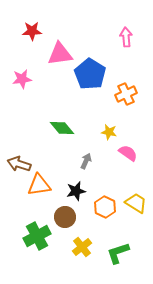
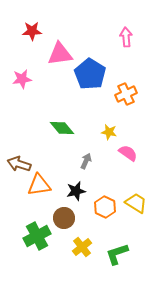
brown circle: moved 1 px left, 1 px down
green L-shape: moved 1 px left, 1 px down
